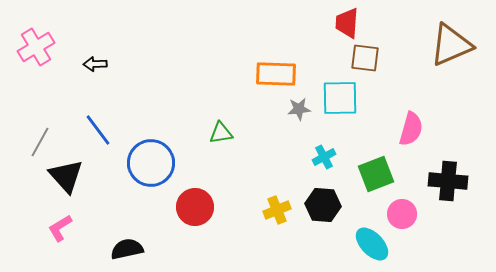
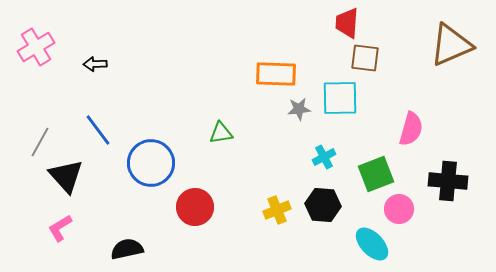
pink circle: moved 3 px left, 5 px up
